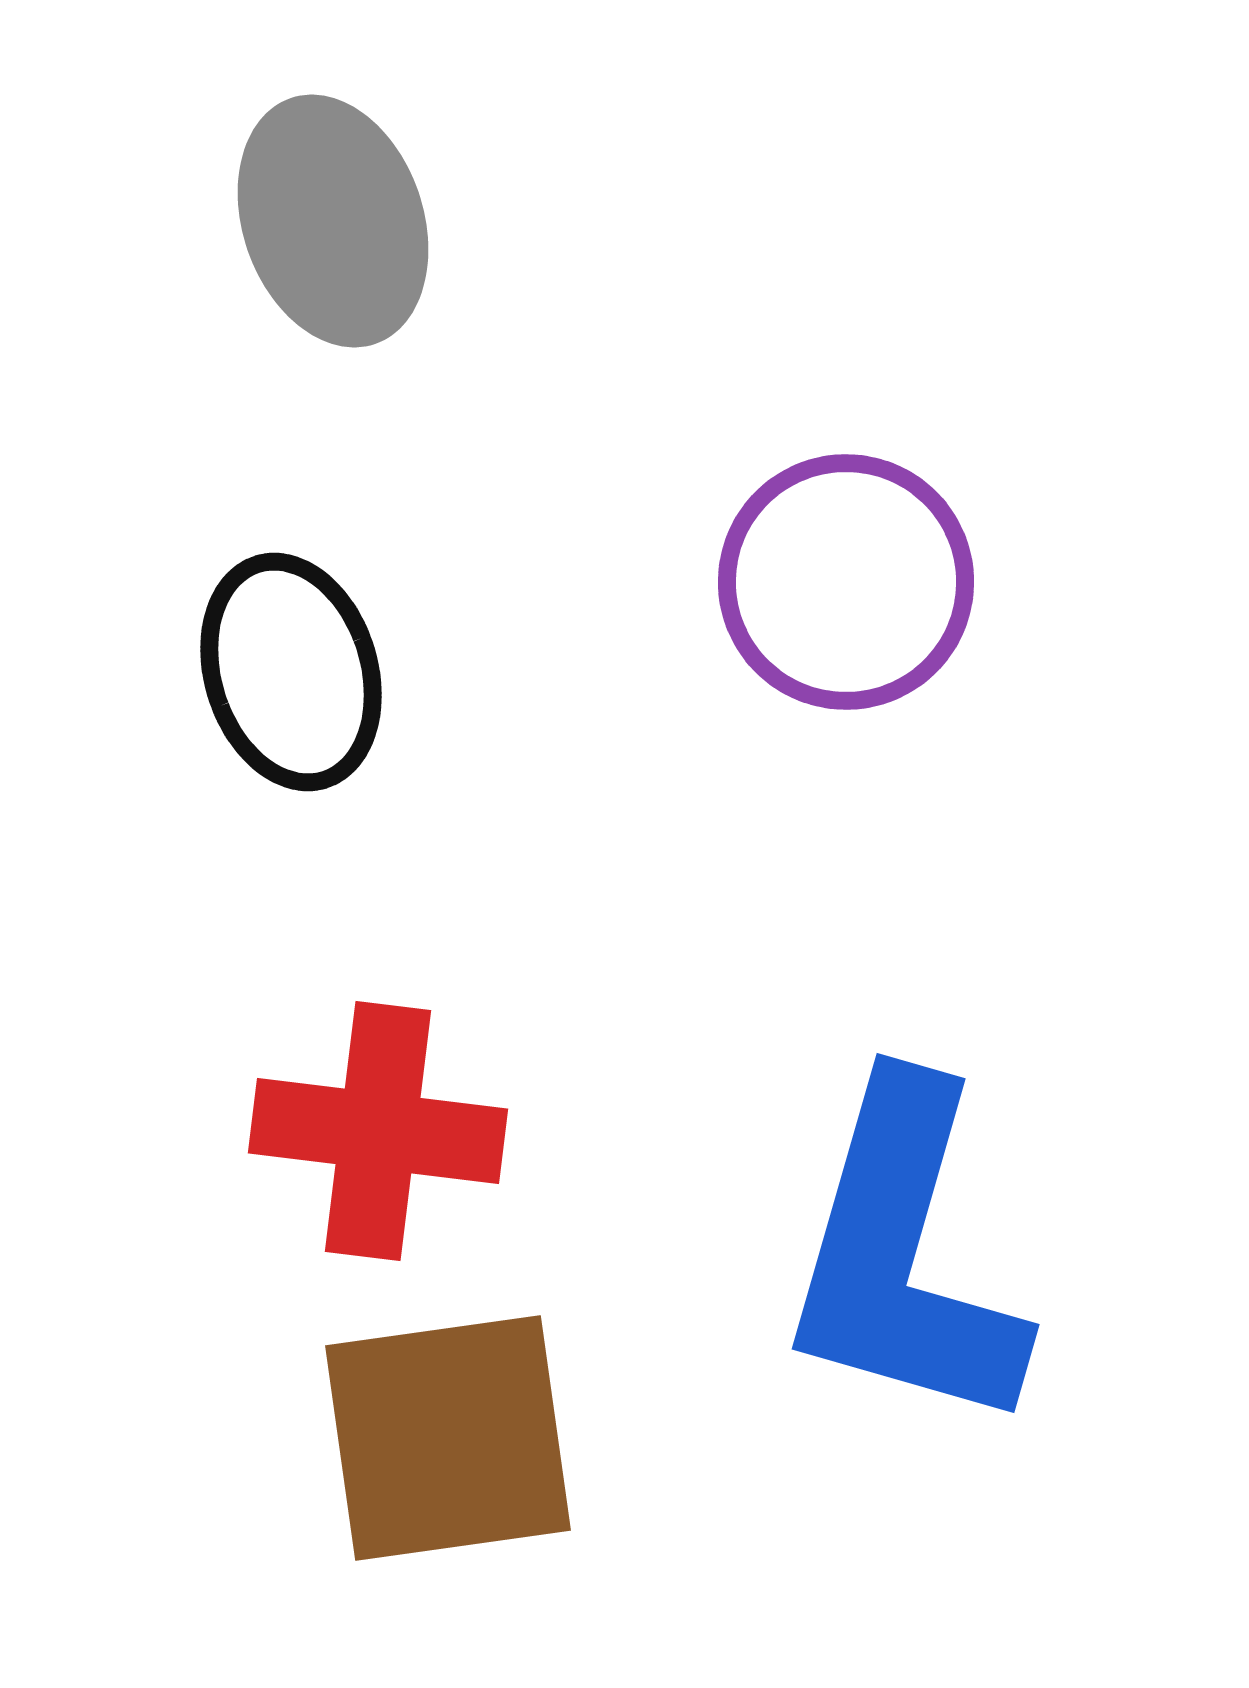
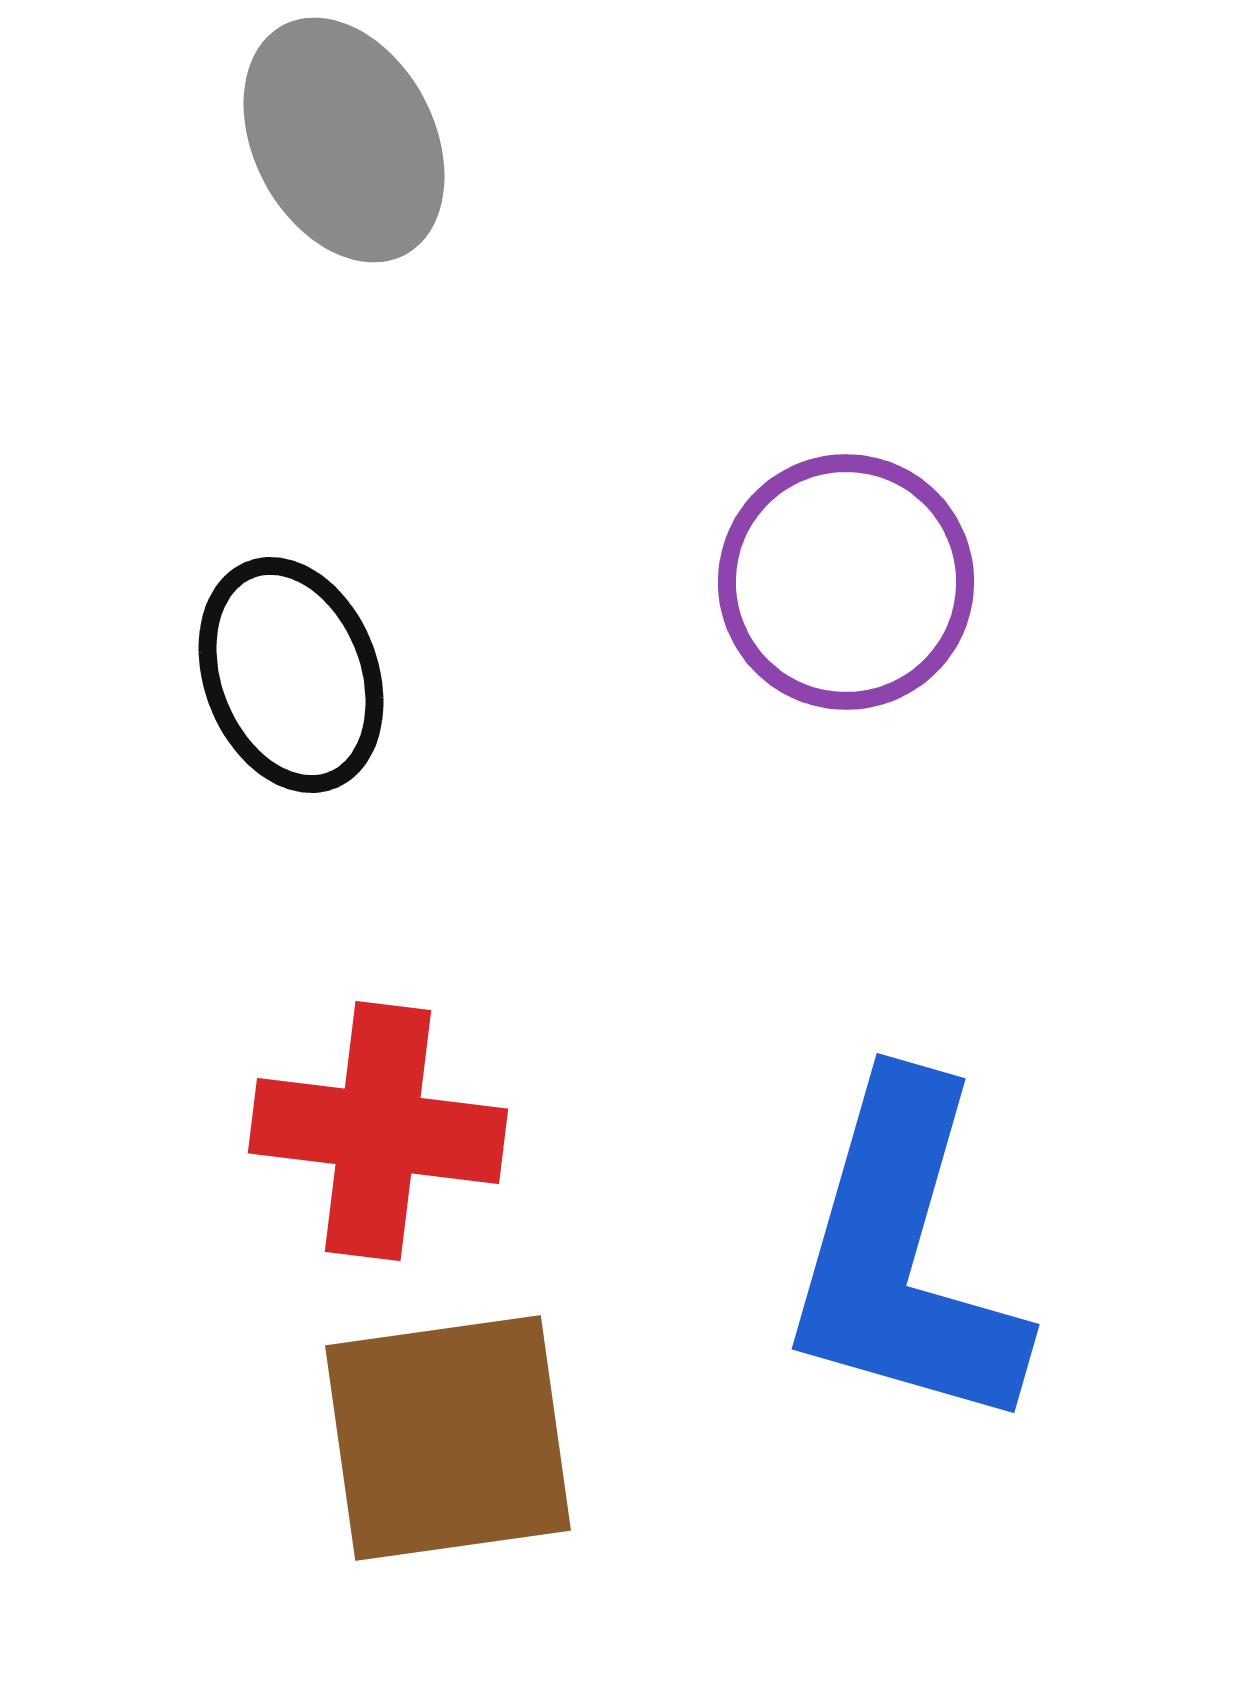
gray ellipse: moved 11 px right, 81 px up; rotated 9 degrees counterclockwise
black ellipse: moved 3 px down; rotated 4 degrees counterclockwise
